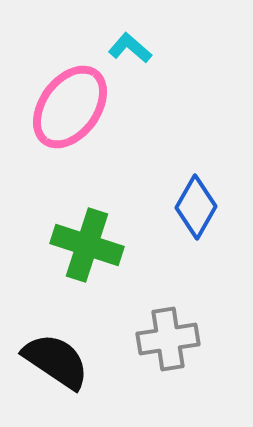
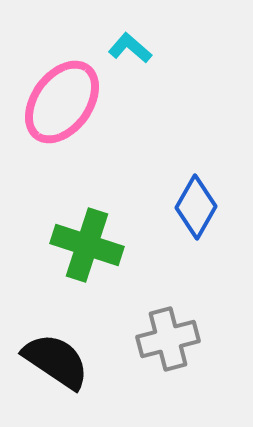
pink ellipse: moved 8 px left, 5 px up
gray cross: rotated 6 degrees counterclockwise
